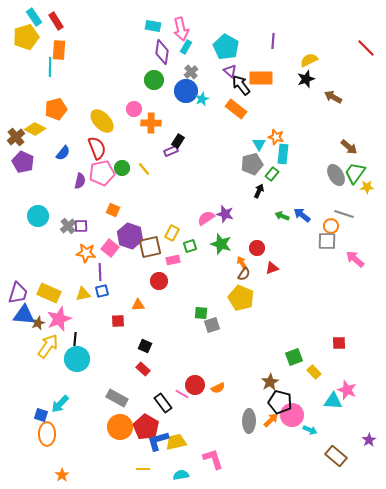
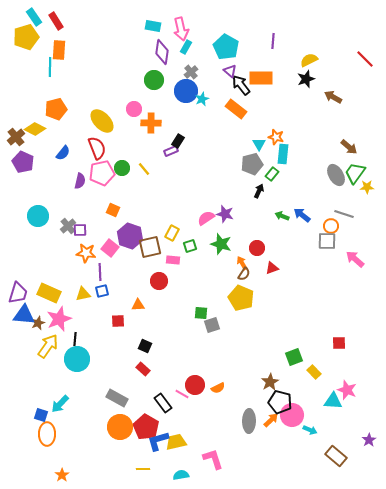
red line at (366, 48): moved 1 px left, 11 px down
purple square at (81, 226): moved 1 px left, 4 px down
pink rectangle at (173, 260): rotated 16 degrees clockwise
